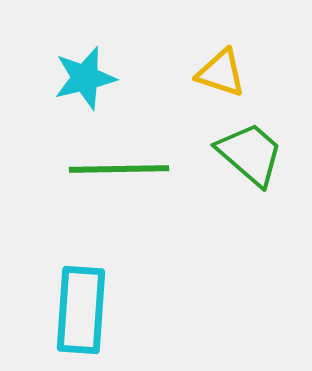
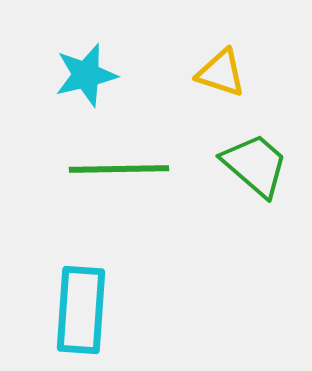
cyan star: moved 1 px right, 3 px up
green trapezoid: moved 5 px right, 11 px down
